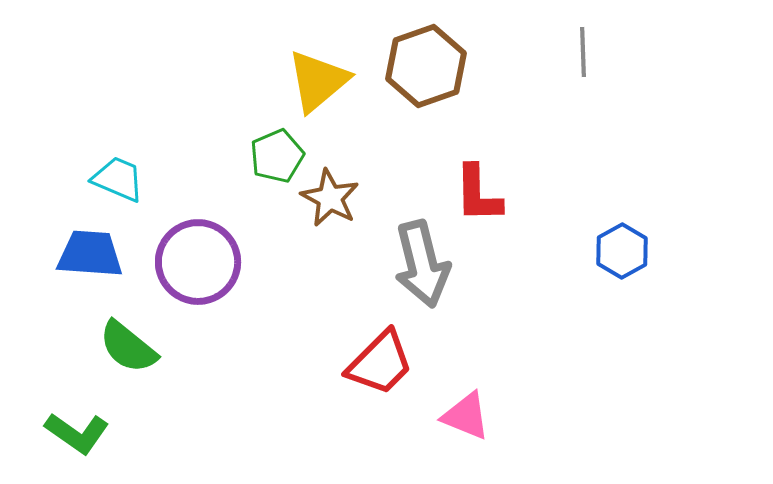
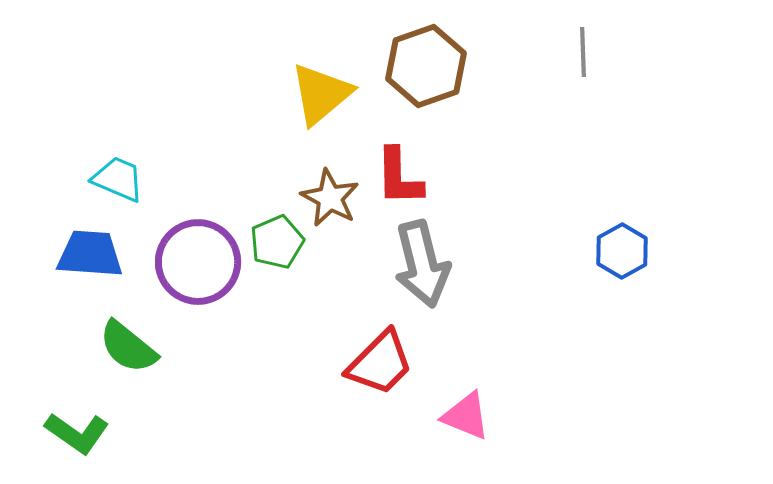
yellow triangle: moved 3 px right, 13 px down
green pentagon: moved 86 px down
red L-shape: moved 79 px left, 17 px up
